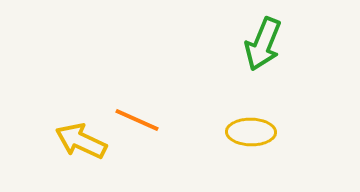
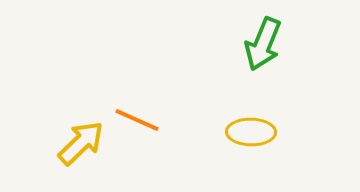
yellow arrow: moved 2 px down; rotated 111 degrees clockwise
